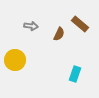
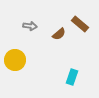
gray arrow: moved 1 px left
brown semicircle: rotated 24 degrees clockwise
cyan rectangle: moved 3 px left, 3 px down
